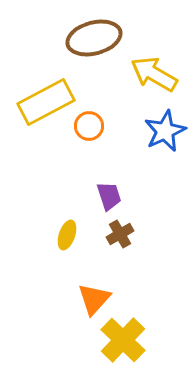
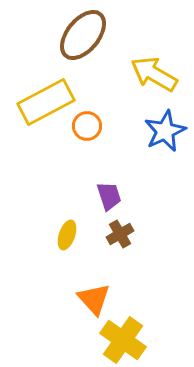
brown ellipse: moved 11 px left, 3 px up; rotated 36 degrees counterclockwise
orange circle: moved 2 px left
orange triangle: rotated 24 degrees counterclockwise
yellow cross: rotated 9 degrees counterclockwise
